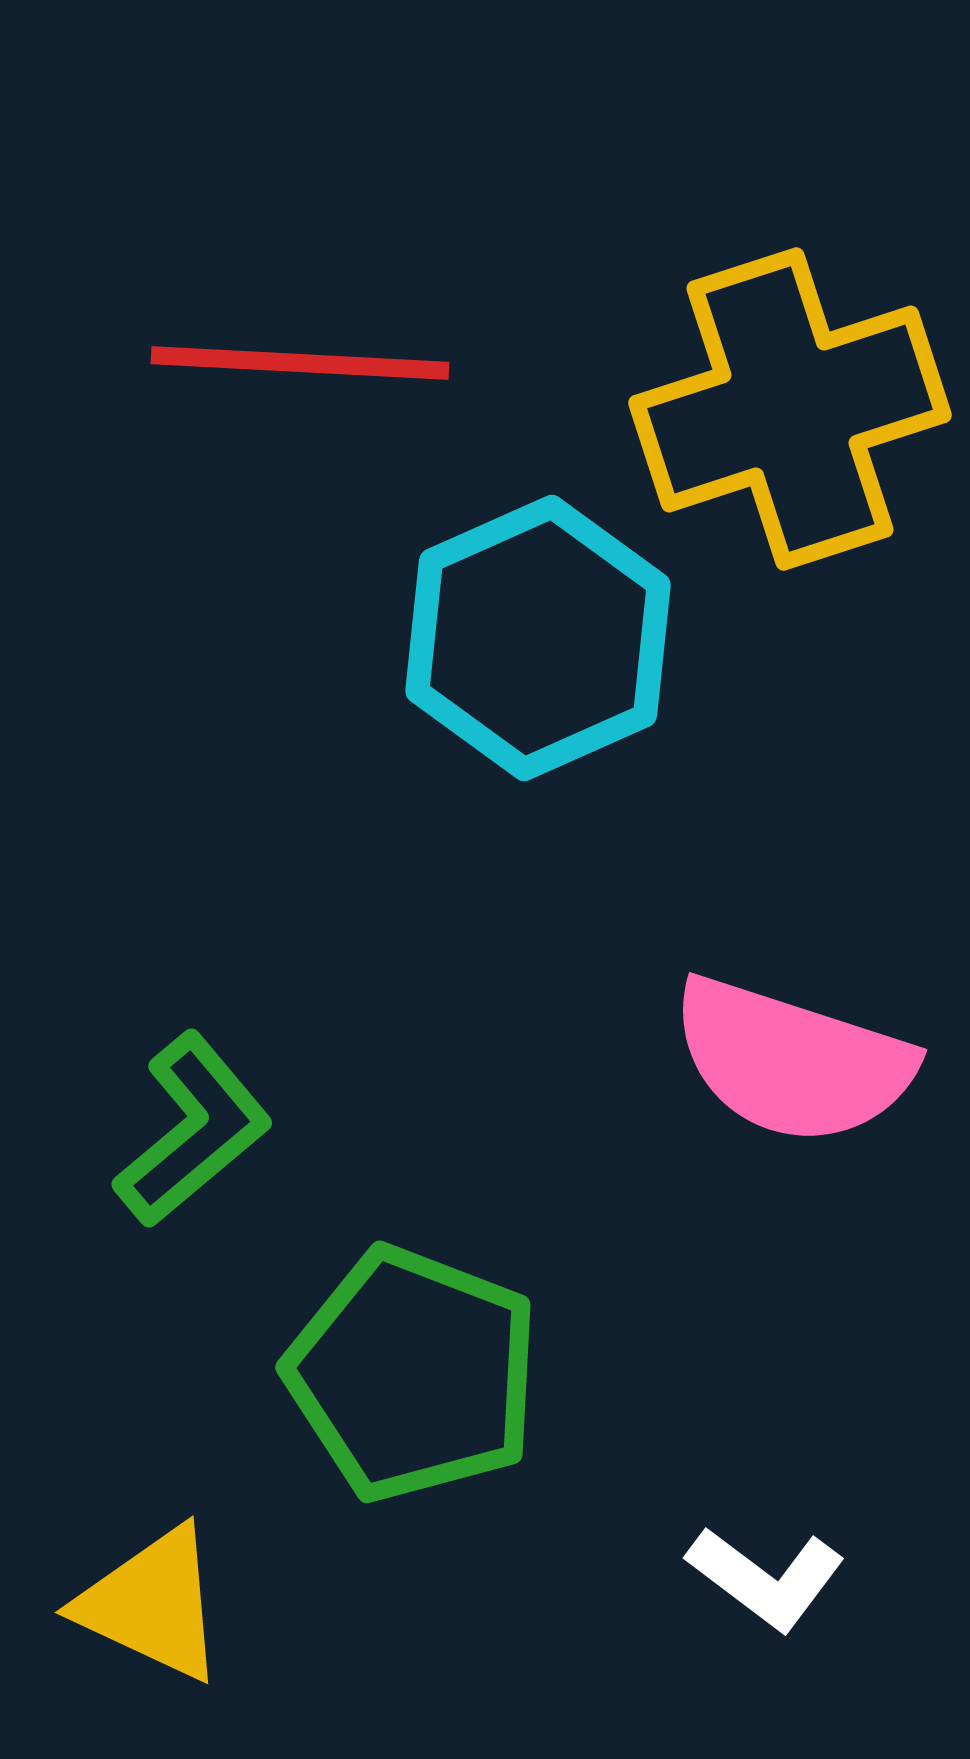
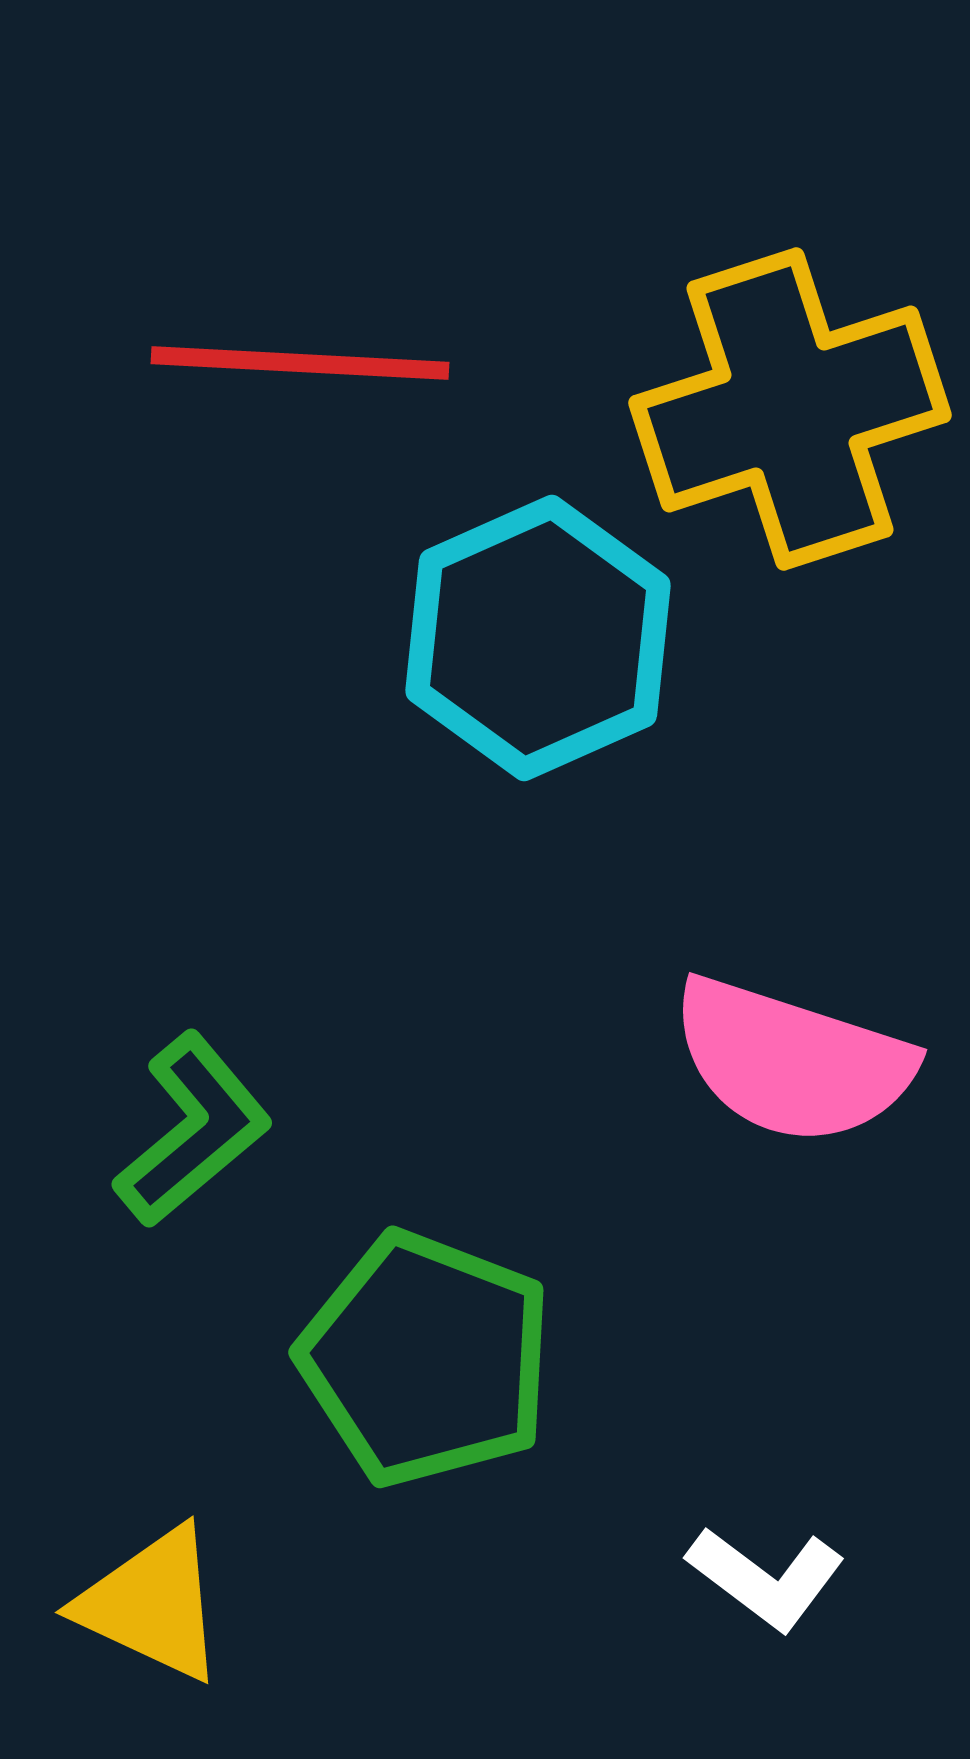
green pentagon: moved 13 px right, 15 px up
